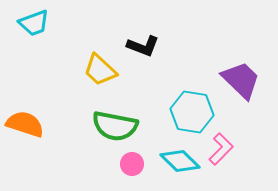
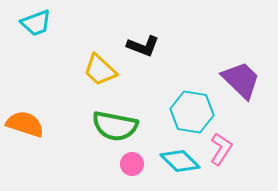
cyan trapezoid: moved 2 px right
pink L-shape: rotated 12 degrees counterclockwise
